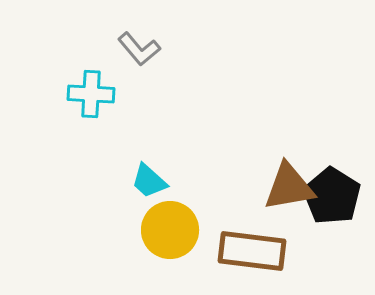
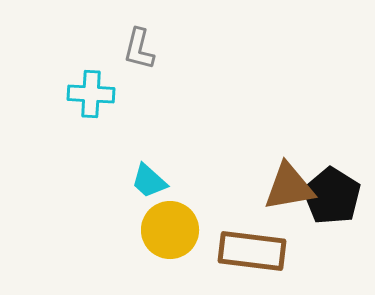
gray L-shape: rotated 54 degrees clockwise
